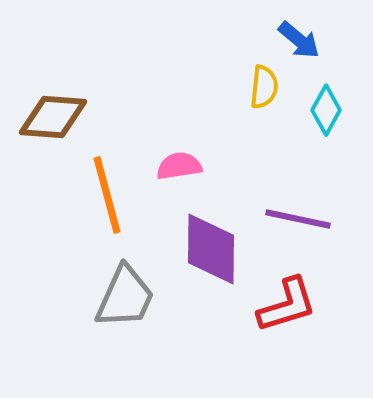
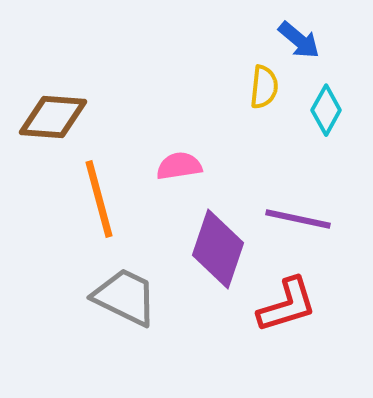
orange line: moved 8 px left, 4 px down
purple diamond: moved 7 px right; rotated 18 degrees clockwise
gray trapezoid: rotated 88 degrees counterclockwise
